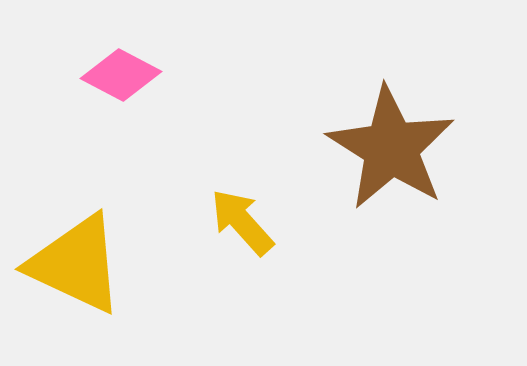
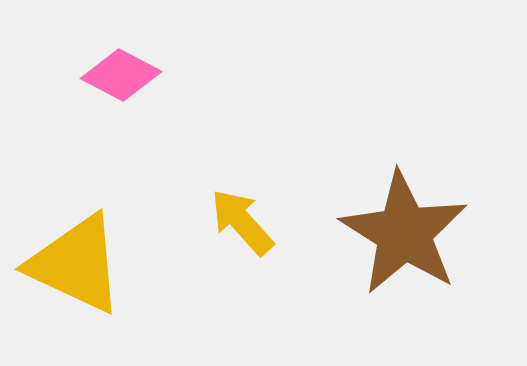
brown star: moved 13 px right, 85 px down
